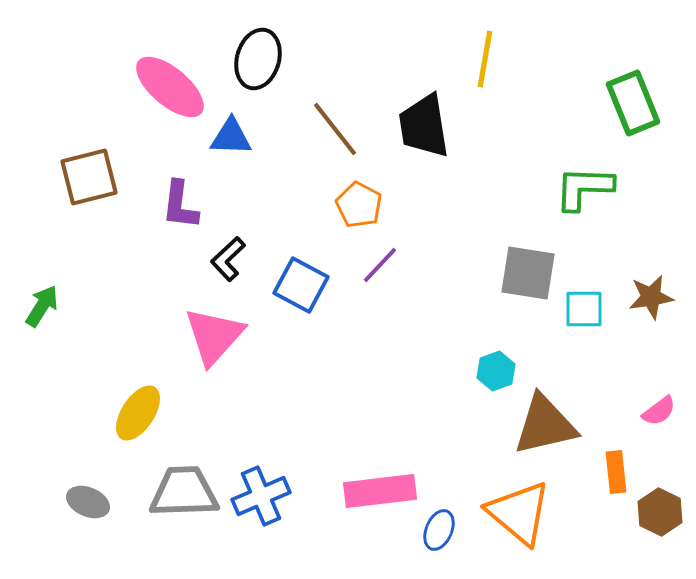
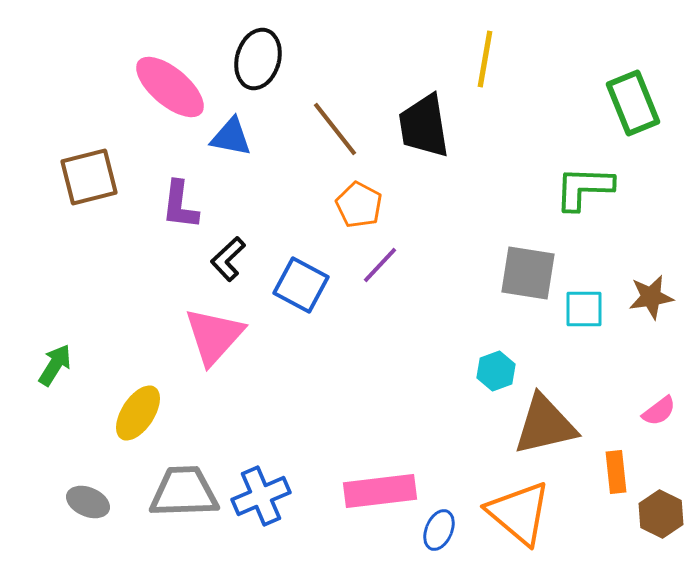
blue triangle: rotated 9 degrees clockwise
green arrow: moved 13 px right, 59 px down
brown hexagon: moved 1 px right, 2 px down
